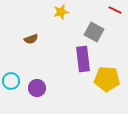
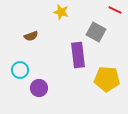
yellow star: rotated 28 degrees clockwise
gray square: moved 2 px right
brown semicircle: moved 3 px up
purple rectangle: moved 5 px left, 4 px up
cyan circle: moved 9 px right, 11 px up
purple circle: moved 2 px right
